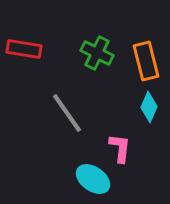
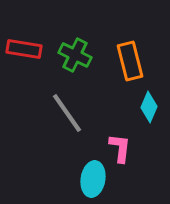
green cross: moved 22 px left, 2 px down
orange rectangle: moved 16 px left
cyan ellipse: rotated 64 degrees clockwise
